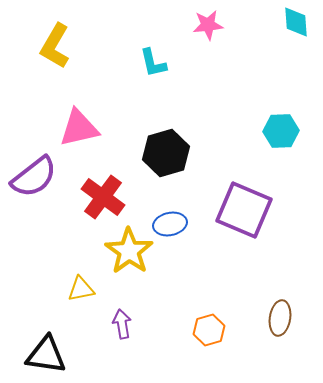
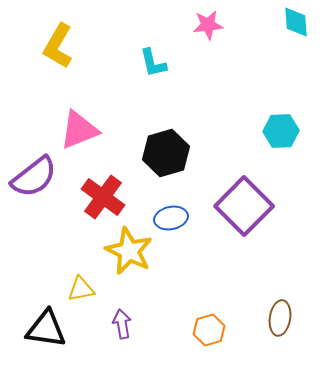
yellow L-shape: moved 3 px right
pink triangle: moved 2 px down; rotated 9 degrees counterclockwise
purple square: moved 4 px up; rotated 22 degrees clockwise
blue ellipse: moved 1 px right, 6 px up
yellow star: rotated 9 degrees counterclockwise
black triangle: moved 26 px up
